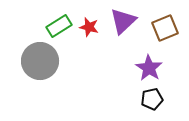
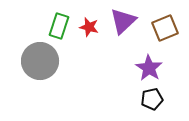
green rectangle: rotated 40 degrees counterclockwise
